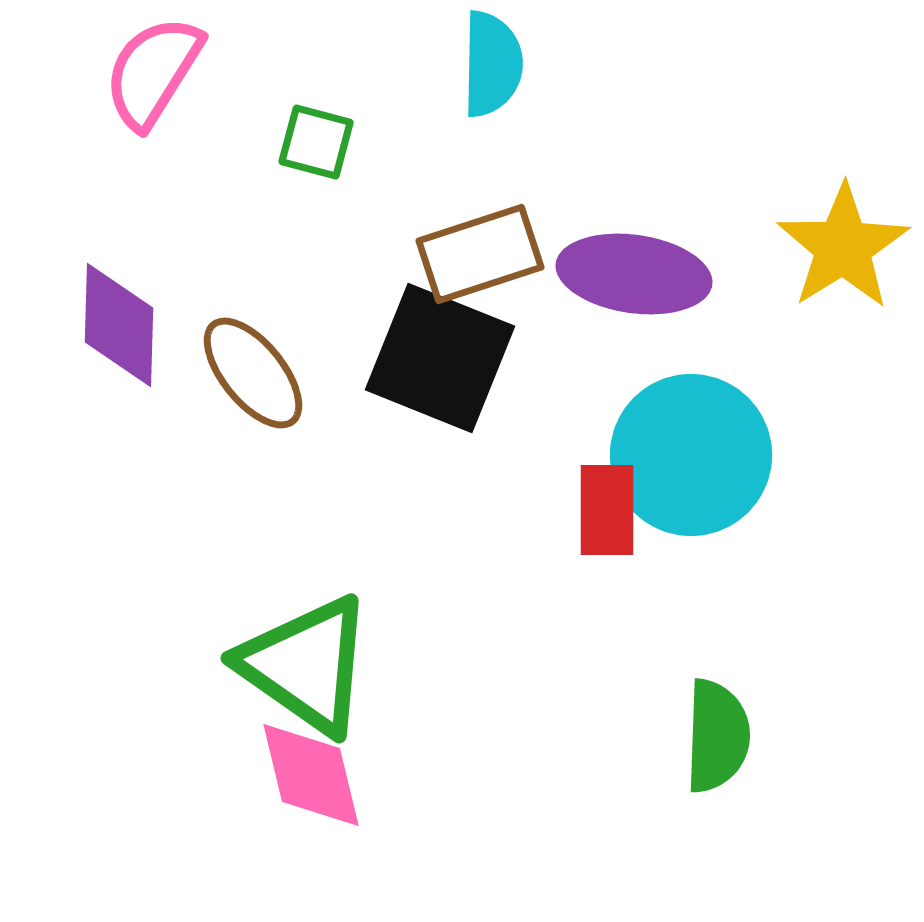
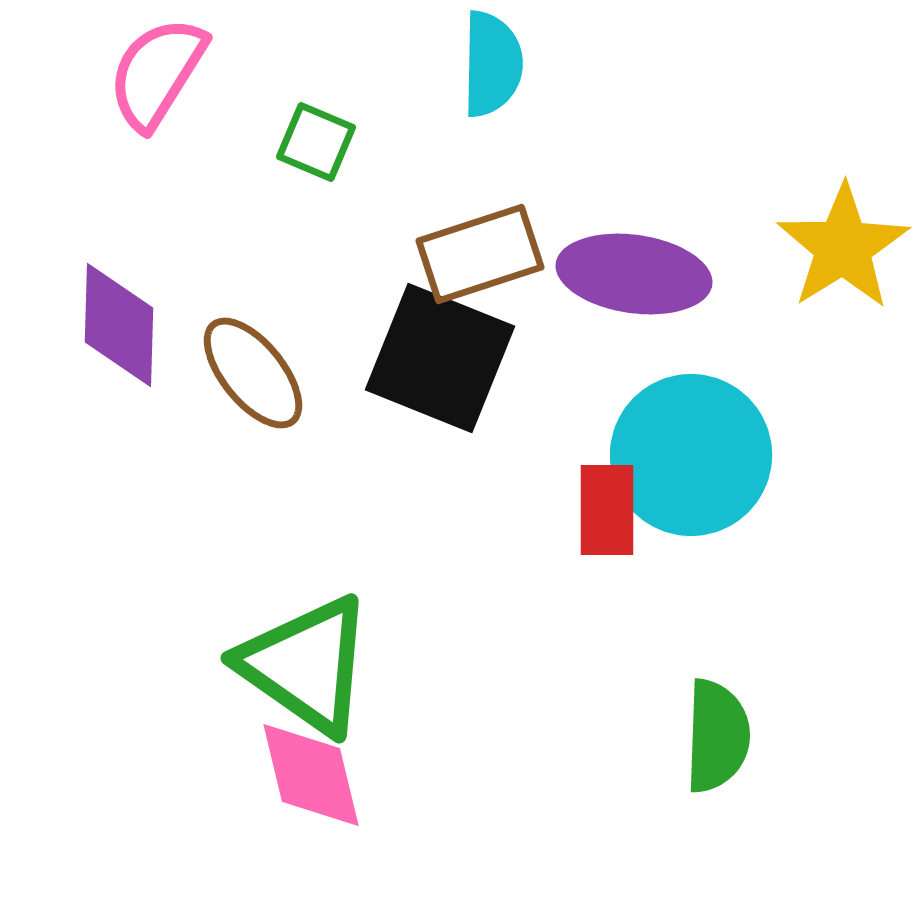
pink semicircle: moved 4 px right, 1 px down
green square: rotated 8 degrees clockwise
